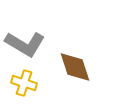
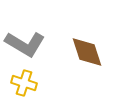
brown diamond: moved 12 px right, 15 px up
